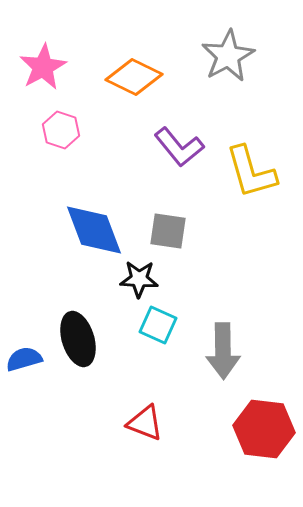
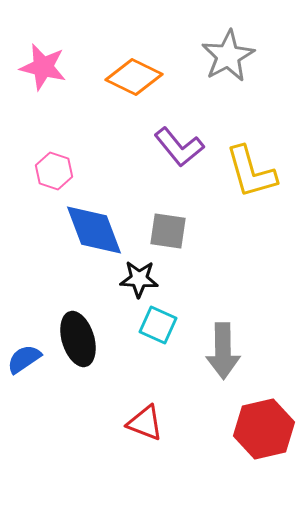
pink star: rotated 30 degrees counterclockwise
pink hexagon: moved 7 px left, 41 px down
blue semicircle: rotated 18 degrees counterclockwise
red hexagon: rotated 20 degrees counterclockwise
